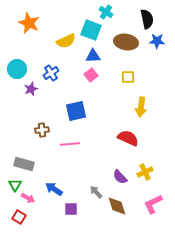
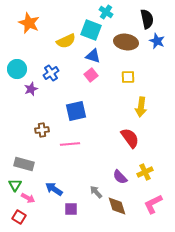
blue star: rotated 21 degrees clockwise
blue triangle: rotated 21 degrees clockwise
red semicircle: moved 2 px right; rotated 30 degrees clockwise
